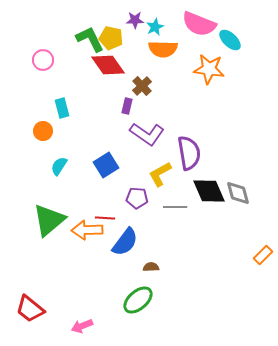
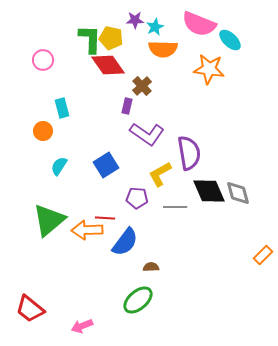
green L-shape: rotated 28 degrees clockwise
